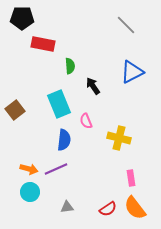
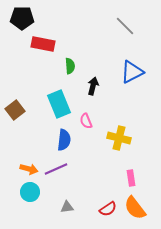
gray line: moved 1 px left, 1 px down
black arrow: rotated 48 degrees clockwise
